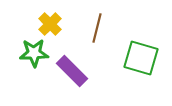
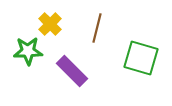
green star: moved 6 px left, 2 px up
